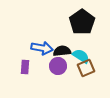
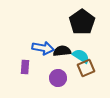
blue arrow: moved 1 px right
purple circle: moved 12 px down
